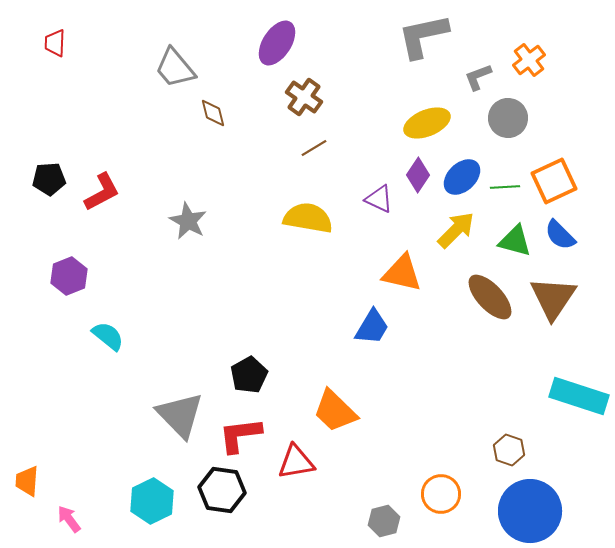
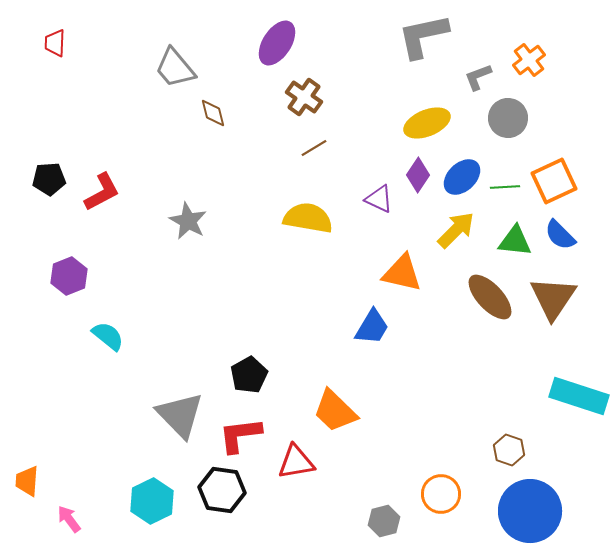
green triangle at (515, 241): rotated 9 degrees counterclockwise
